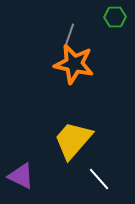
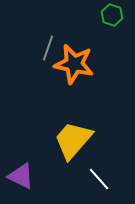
green hexagon: moved 3 px left, 2 px up; rotated 20 degrees clockwise
gray line: moved 21 px left, 12 px down
